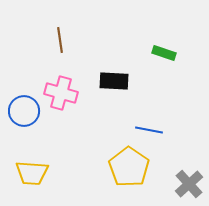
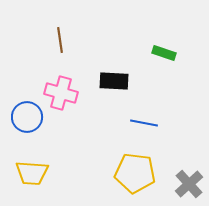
blue circle: moved 3 px right, 6 px down
blue line: moved 5 px left, 7 px up
yellow pentagon: moved 6 px right, 6 px down; rotated 27 degrees counterclockwise
